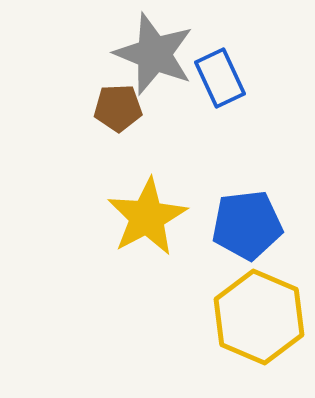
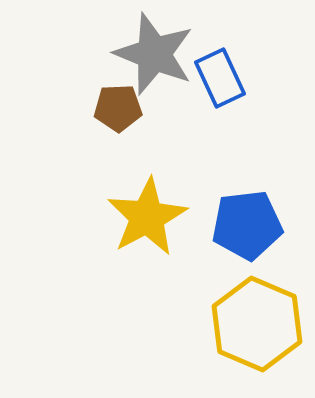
yellow hexagon: moved 2 px left, 7 px down
